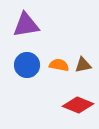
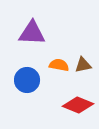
purple triangle: moved 6 px right, 8 px down; rotated 12 degrees clockwise
blue circle: moved 15 px down
